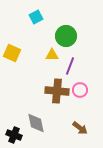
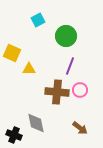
cyan square: moved 2 px right, 3 px down
yellow triangle: moved 23 px left, 14 px down
brown cross: moved 1 px down
